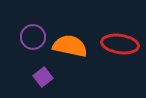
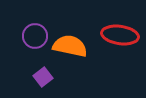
purple circle: moved 2 px right, 1 px up
red ellipse: moved 9 px up
